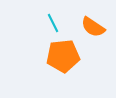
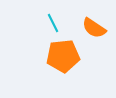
orange semicircle: moved 1 px right, 1 px down
